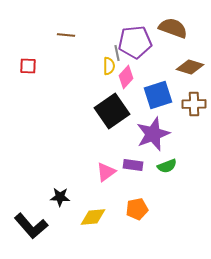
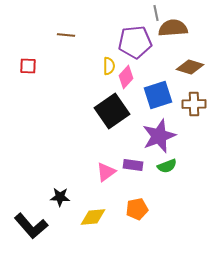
brown semicircle: rotated 24 degrees counterclockwise
gray line: moved 39 px right, 40 px up
purple star: moved 6 px right, 2 px down
